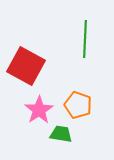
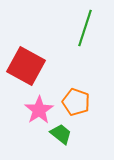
green line: moved 11 px up; rotated 15 degrees clockwise
orange pentagon: moved 2 px left, 3 px up
green trapezoid: rotated 30 degrees clockwise
